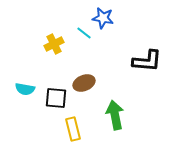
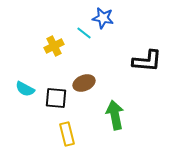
yellow cross: moved 2 px down
cyan semicircle: rotated 18 degrees clockwise
yellow rectangle: moved 6 px left, 5 px down
